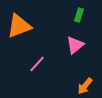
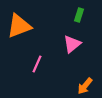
pink triangle: moved 3 px left, 1 px up
pink line: rotated 18 degrees counterclockwise
